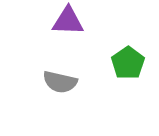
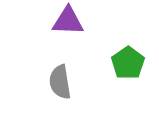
gray semicircle: rotated 68 degrees clockwise
